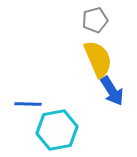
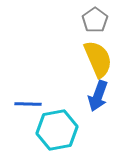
gray pentagon: rotated 20 degrees counterclockwise
blue arrow: moved 14 px left, 5 px down; rotated 52 degrees clockwise
